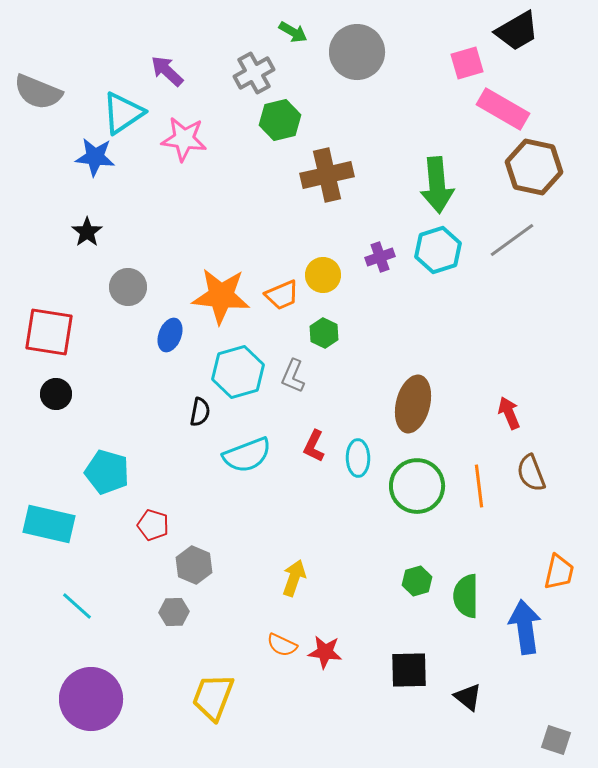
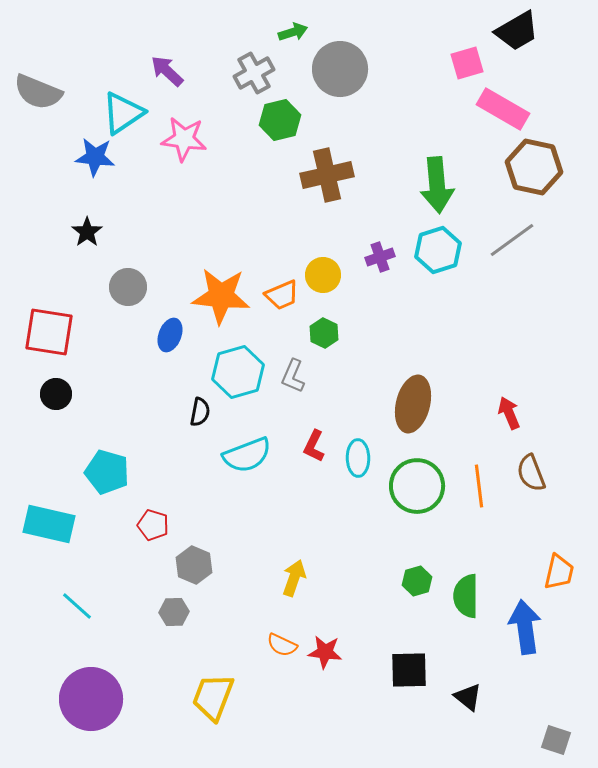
green arrow at (293, 32): rotated 48 degrees counterclockwise
gray circle at (357, 52): moved 17 px left, 17 px down
